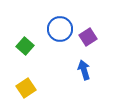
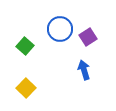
yellow square: rotated 12 degrees counterclockwise
